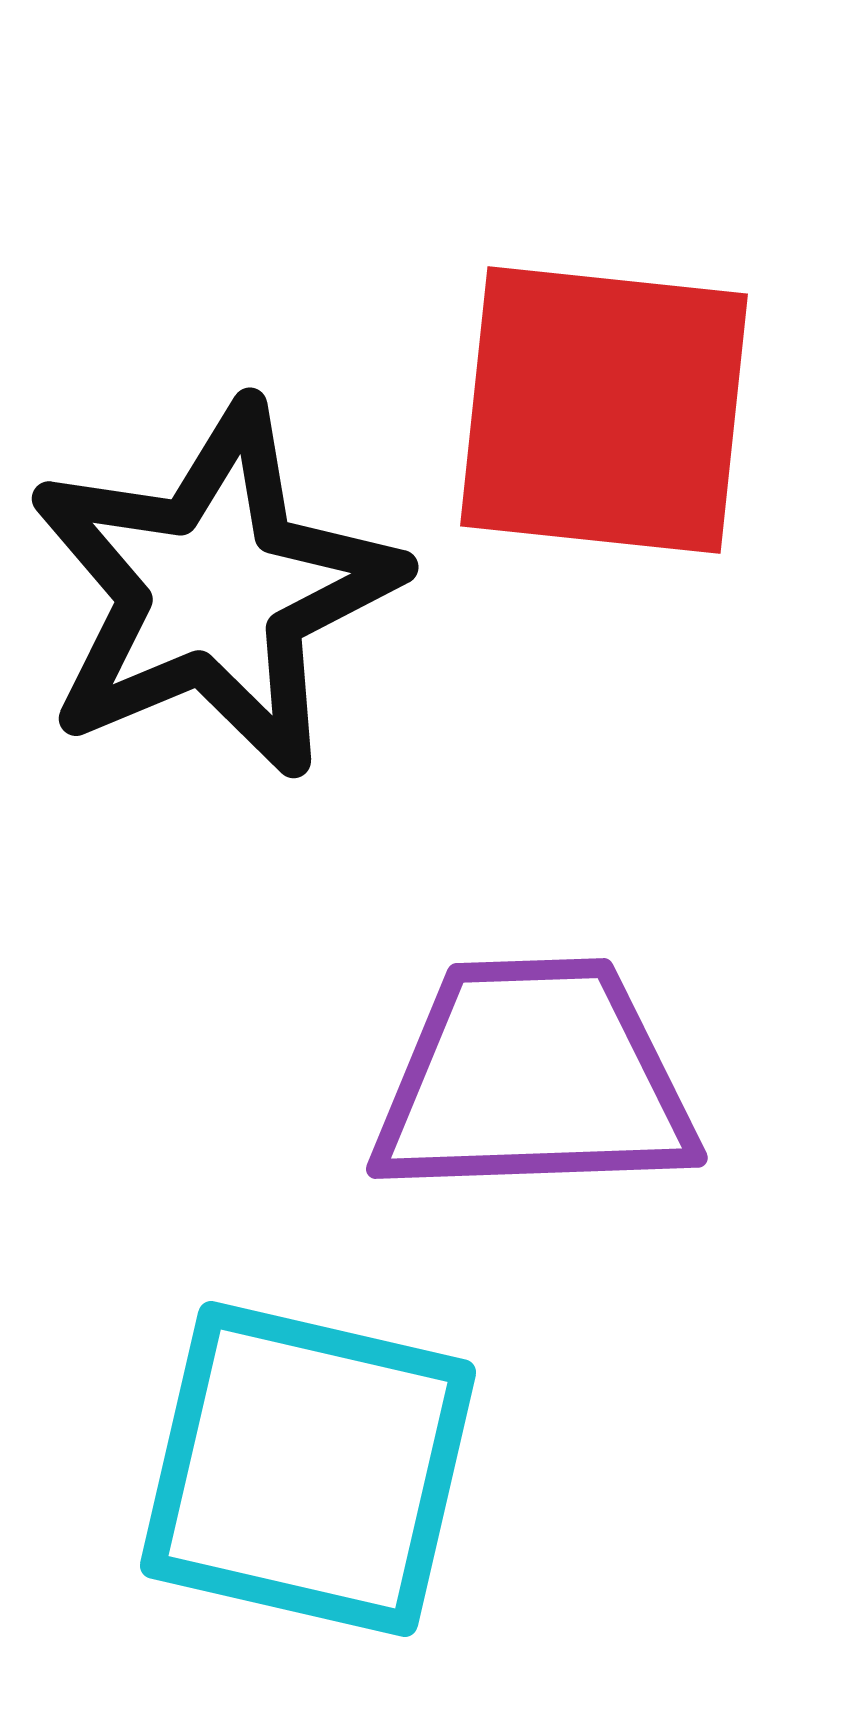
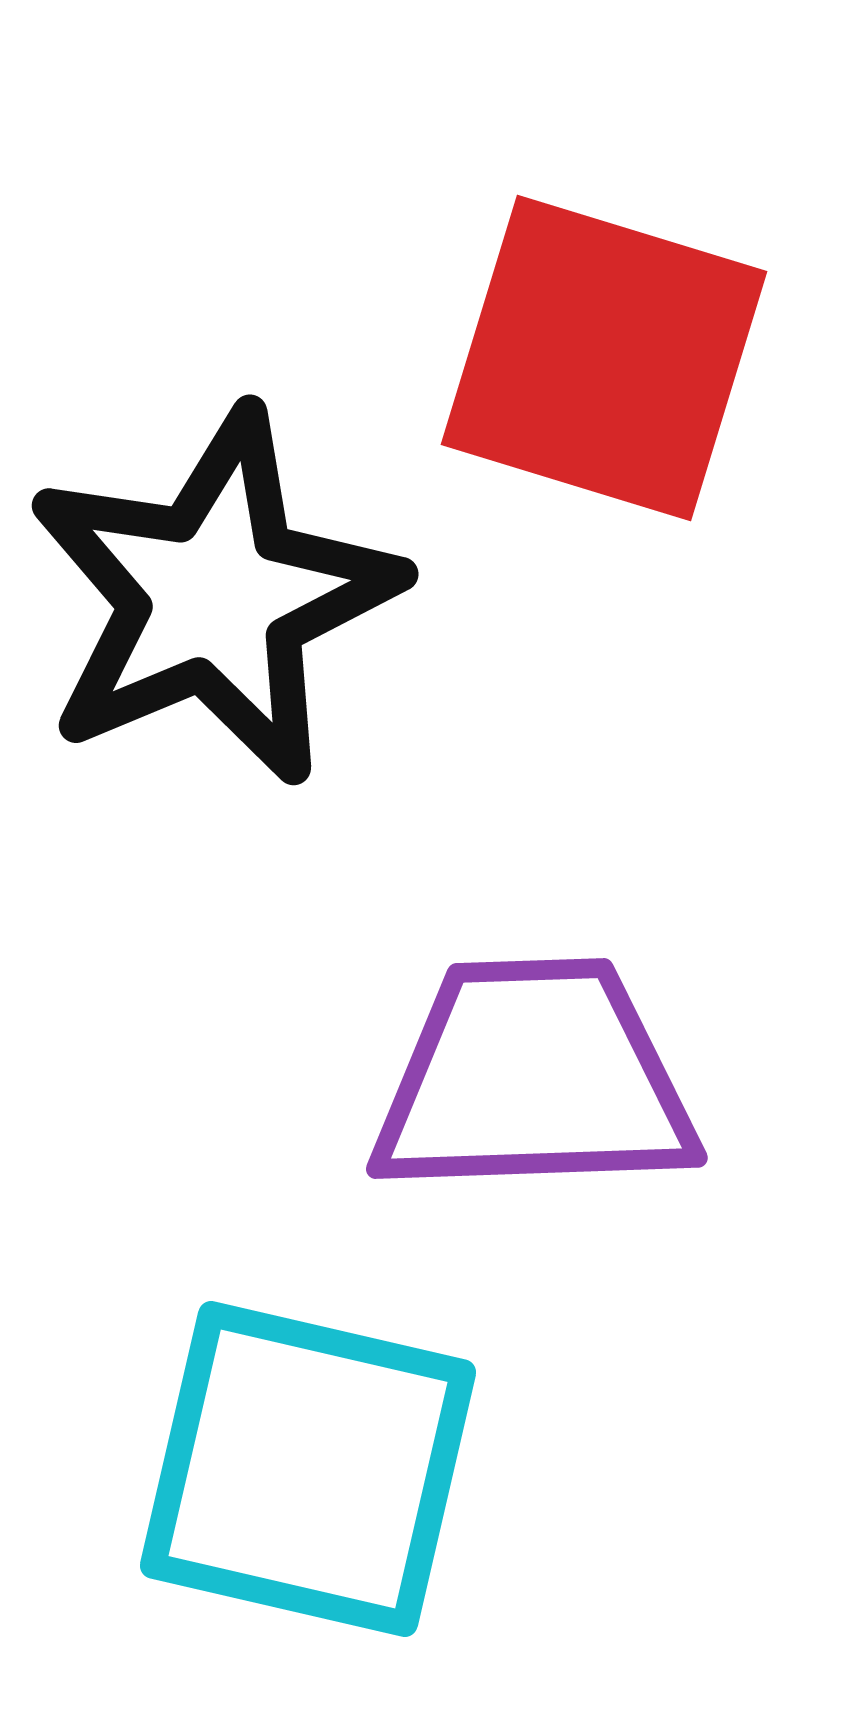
red square: moved 52 px up; rotated 11 degrees clockwise
black star: moved 7 px down
